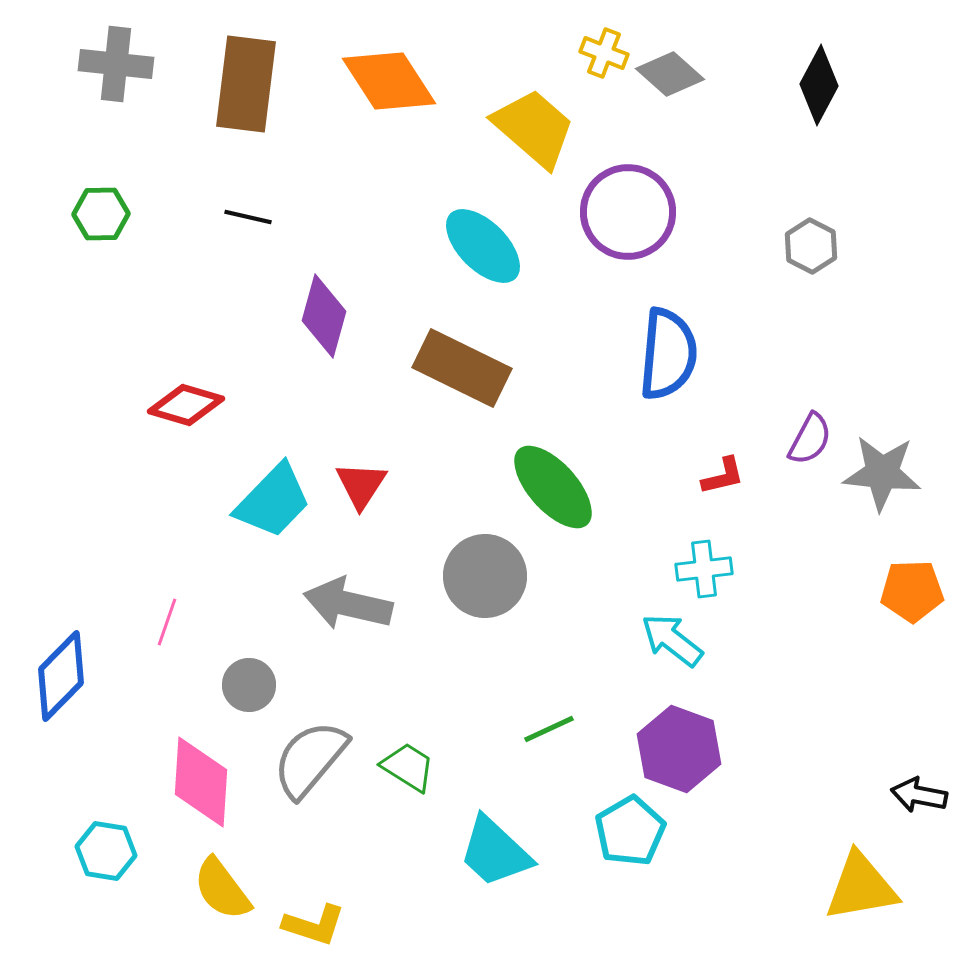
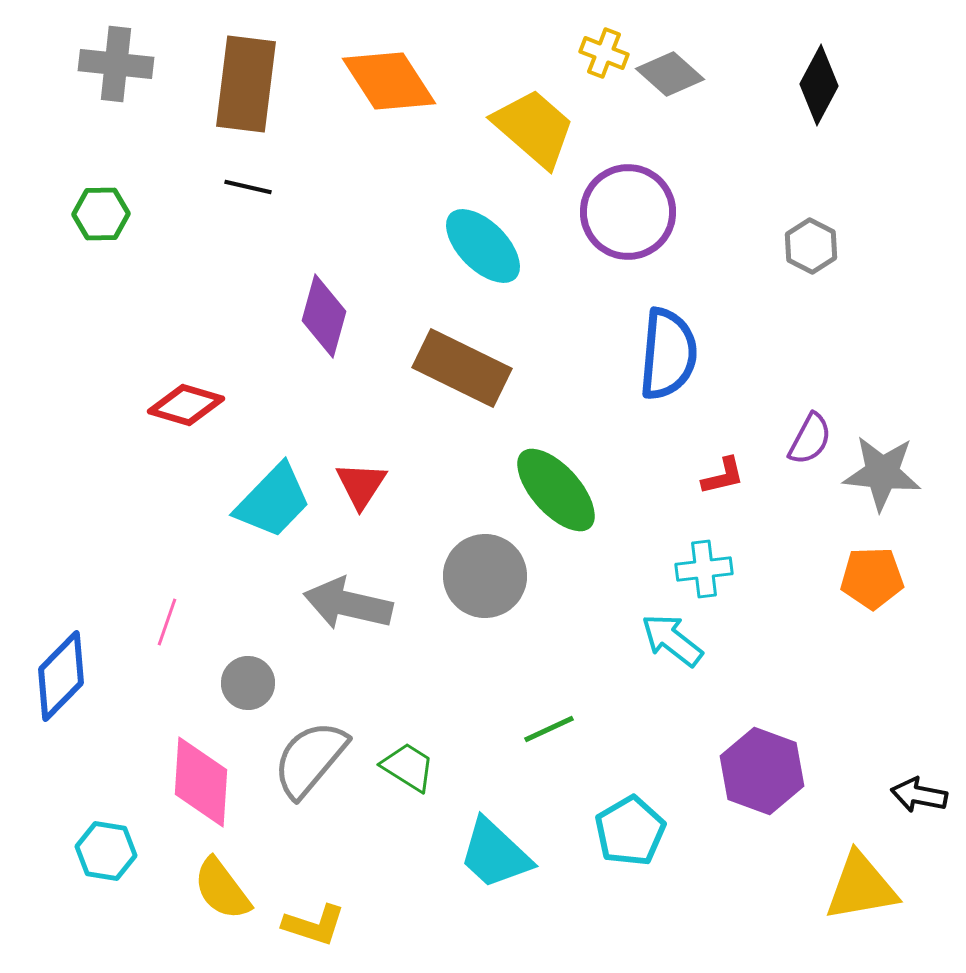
black line at (248, 217): moved 30 px up
green ellipse at (553, 487): moved 3 px right, 3 px down
orange pentagon at (912, 591): moved 40 px left, 13 px up
gray circle at (249, 685): moved 1 px left, 2 px up
purple hexagon at (679, 749): moved 83 px right, 22 px down
cyan trapezoid at (495, 852): moved 2 px down
